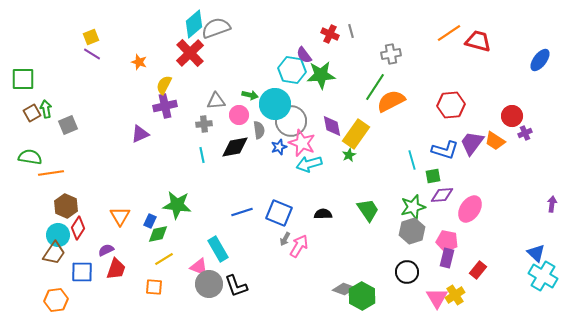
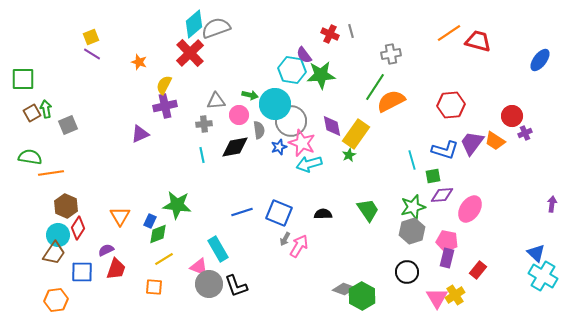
green diamond at (158, 234): rotated 10 degrees counterclockwise
